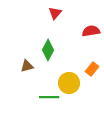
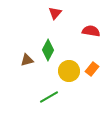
red semicircle: rotated 18 degrees clockwise
brown triangle: moved 6 px up
yellow circle: moved 12 px up
green line: rotated 30 degrees counterclockwise
